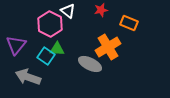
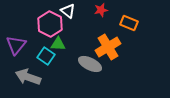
green triangle: moved 1 px right, 5 px up
